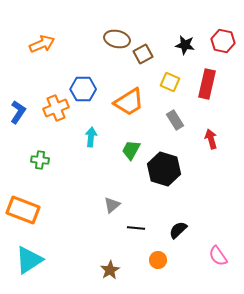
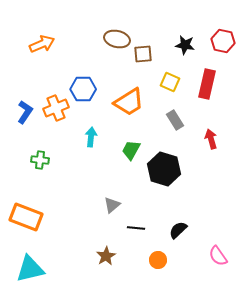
brown square: rotated 24 degrees clockwise
blue L-shape: moved 7 px right
orange rectangle: moved 3 px right, 7 px down
cyan triangle: moved 1 px right, 9 px down; rotated 20 degrees clockwise
brown star: moved 4 px left, 14 px up
